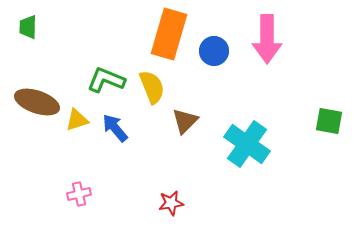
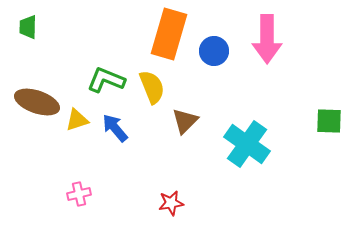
green square: rotated 8 degrees counterclockwise
